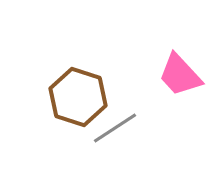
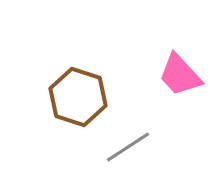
gray line: moved 13 px right, 19 px down
